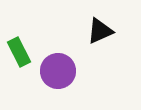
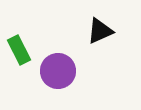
green rectangle: moved 2 px up
